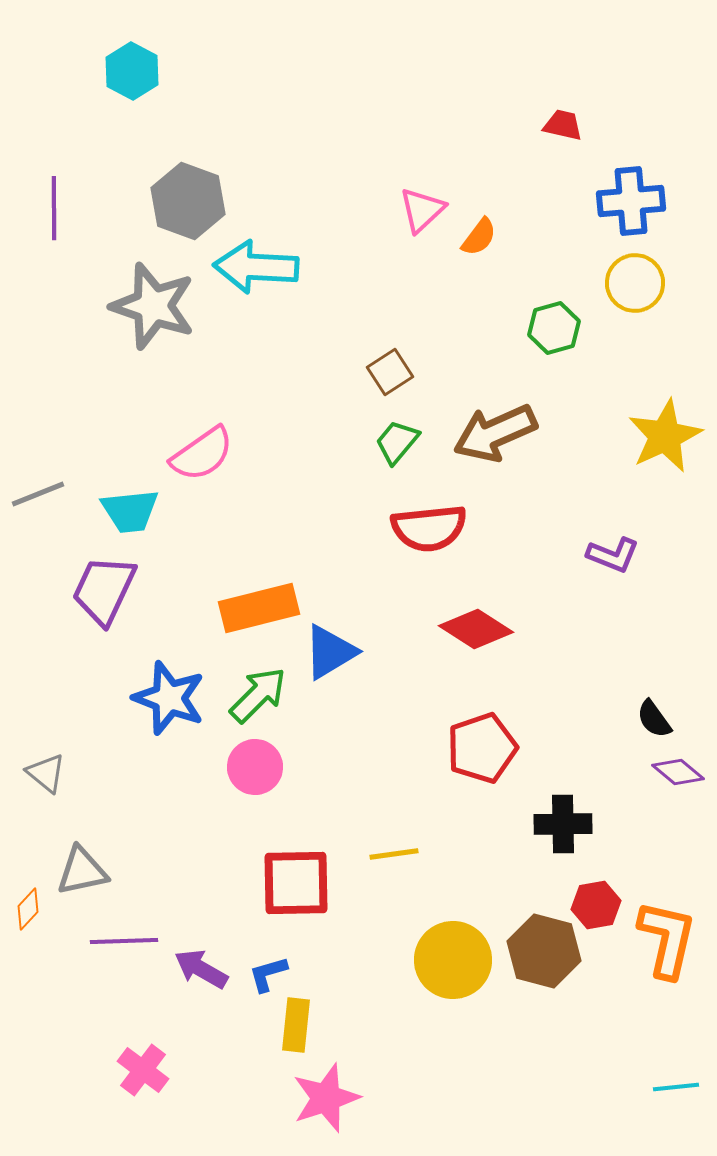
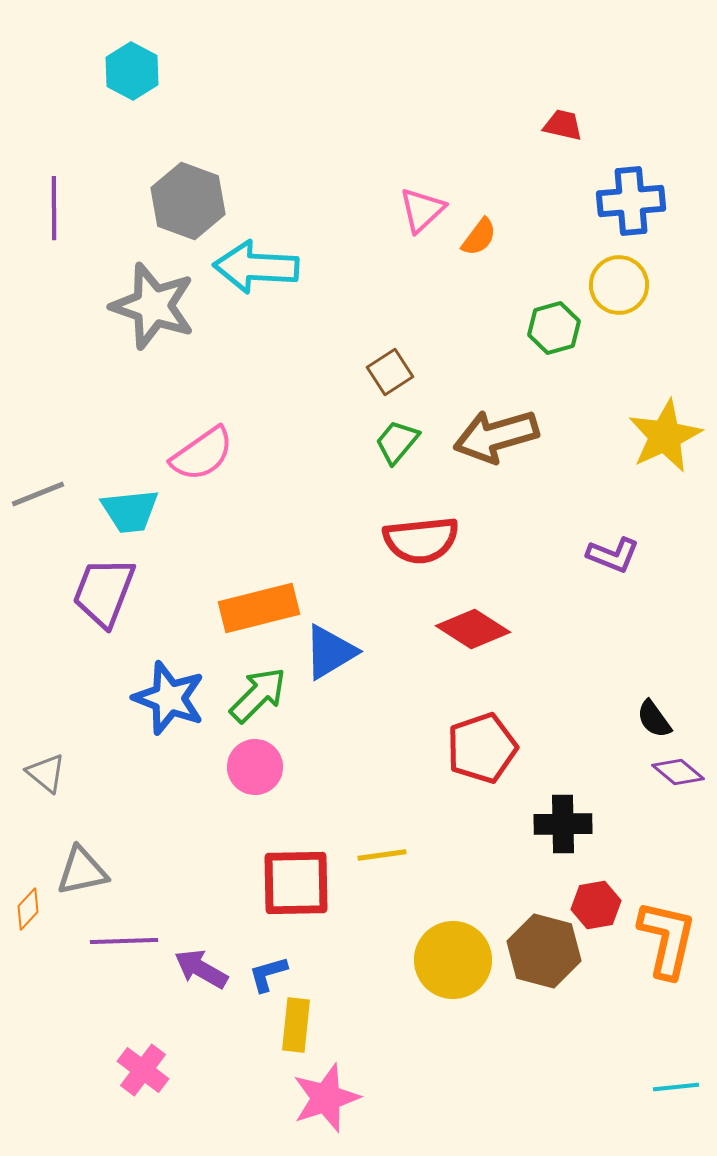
yellow circle at (635, 283): moved 16 px left, 2 px down
brown arrow at (495, 433): moved 1 px right, 3 px down; rotated 8 degrees clockwise
red semicircle at (429, 528): moved 8 px left, 12 px down
purple trapezoid at (104, 590): moved 2 px down; rotated 4 degrees counterclockwise
red diamond at (476, 629): moved 3 px left
yellow line at (394, 854): moved 12 px left, 1 px down
